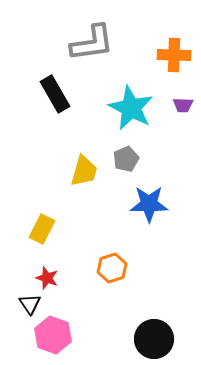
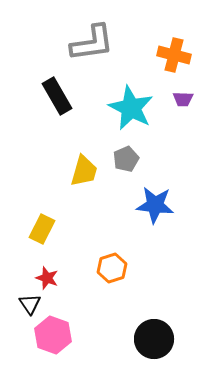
orange cross: rotated 12 degrees clockwise
black rectangle: moved 2 px right, 2 px down
purple trapezoid: moved 6 px up
blue star: moved 6 px right, 1 px down; rotated 6 degrees clockwise
